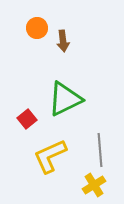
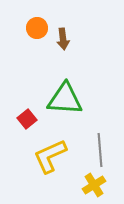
brown arrow: moved 2 px up
green triangle: rotated 30 degrees clockwise
